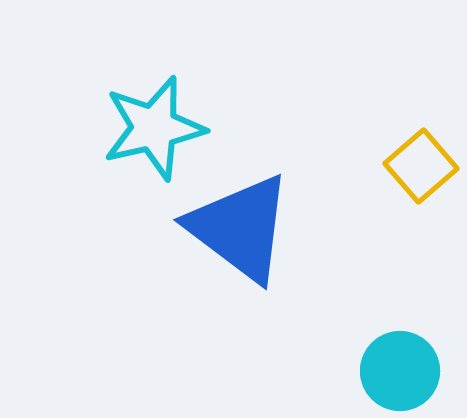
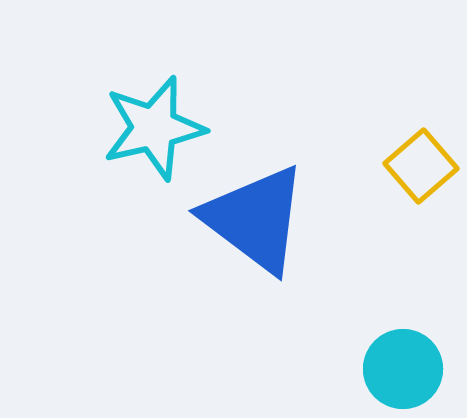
blue triangle: moved 15 px right, 9 px up
cyan circle: moved 3 px right, 2 px up
